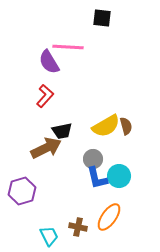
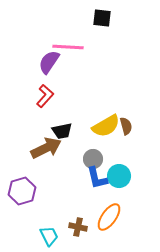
purple semicircle: rotated 65 degrees clockwise
